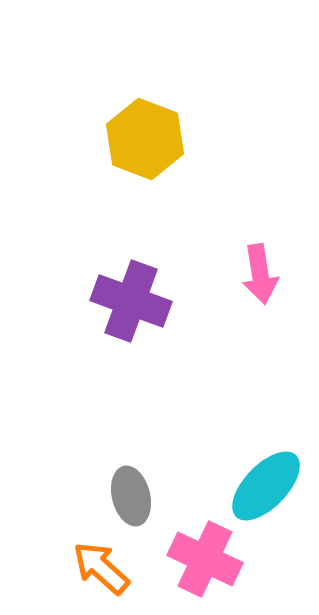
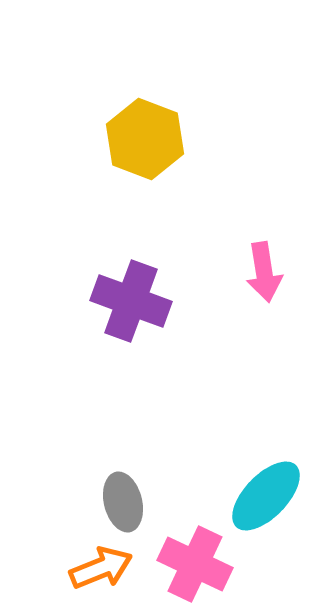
pink arrow: moved 4 px right, 2 px up
cyan ellipse: moved 10 px down
gray ellipse: moved 8 px left, 6 px down
pink cross: moved 10 px left, 5 px down
orange arrow: rotated 116 degrees clockwise
